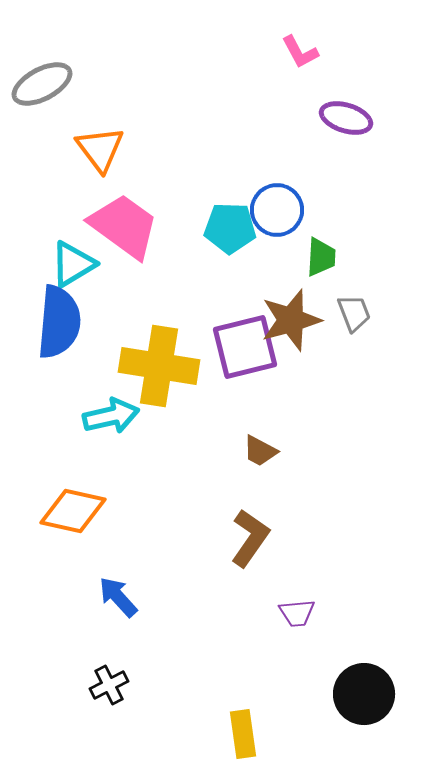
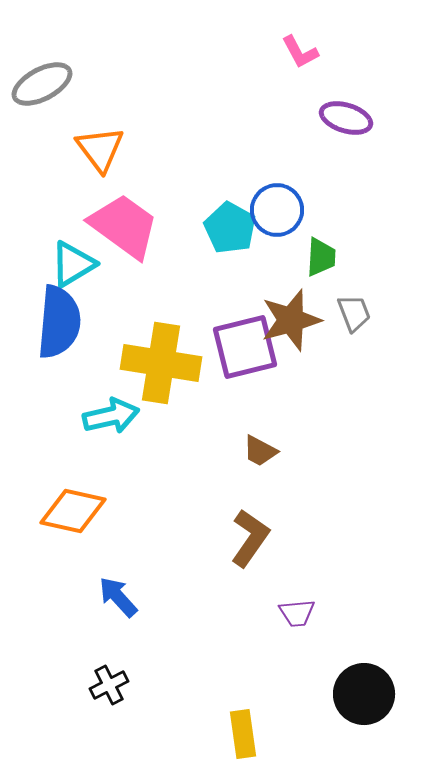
cyan pentagon: rotated 27 degrees clockwise
yellow cross: moved 2 px right, 3 px up
